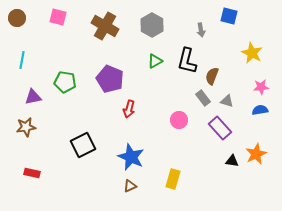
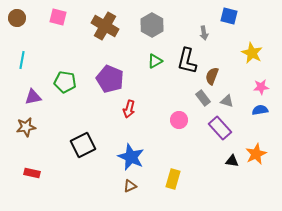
gray arrow: moved 3 px right, 3 px down
